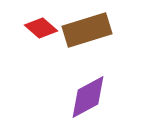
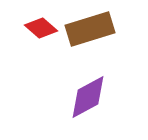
brown rectangle: moved 3 px right, 1 px up
